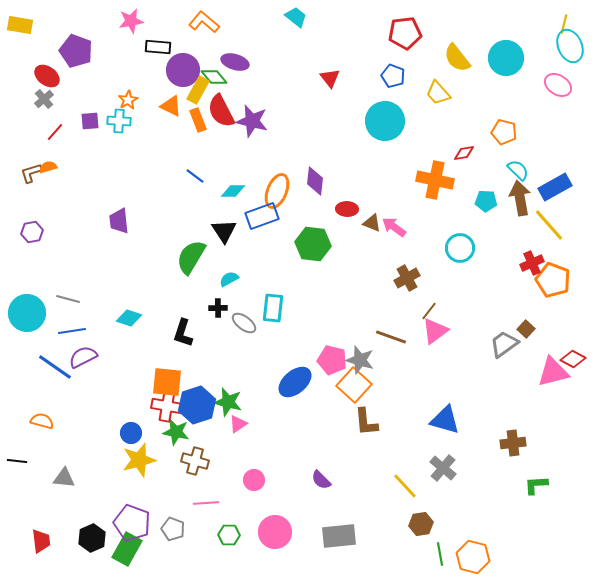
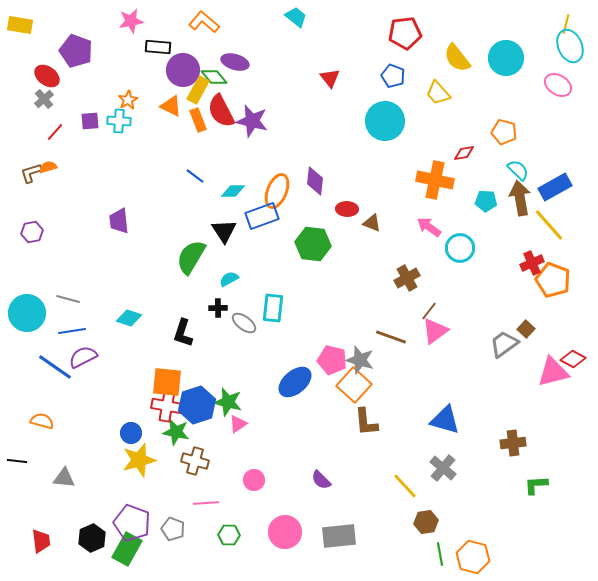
yellow line at (564, 24): moved 2 px right
pink arrow at (394, 227): moved 35 px right
brown hexagon at (421, 524): moved 5 px right, 2 px up
pink circle at (275, 532): moved 10 px right
